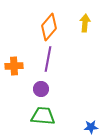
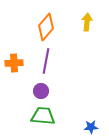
yellow arrow: moved 2 px right, 1 px up
orange diamond: moved 3 px left
purple line: moved 2 px left, 2 px down
orange cross: moved 3 px up
purple circle: moved 2 px down
